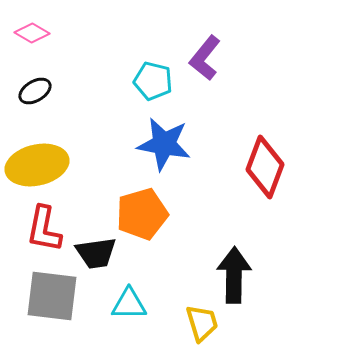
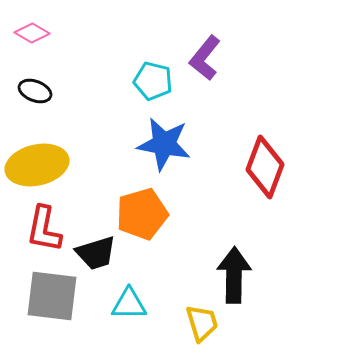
black ellipse: rotated 52 degrees clockwise
black trapezoid: rotated 9 degrees counterclockwise
